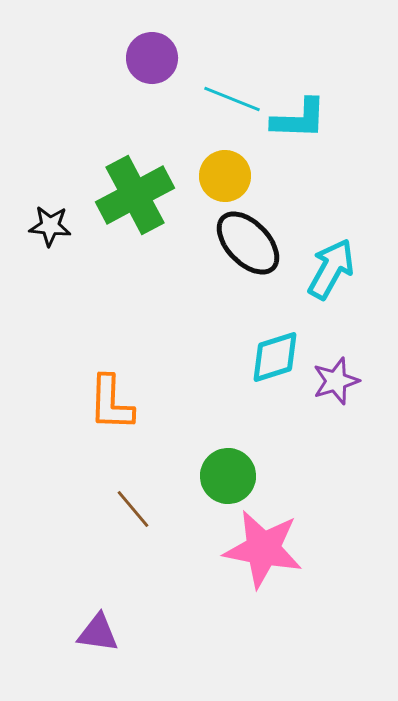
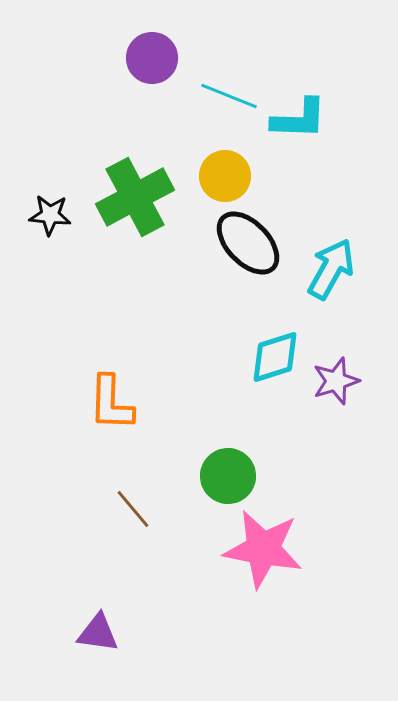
cyan line: moved 3 px left, 3 px up
green cross: moved 2 px down
black star: moved 11 px up
